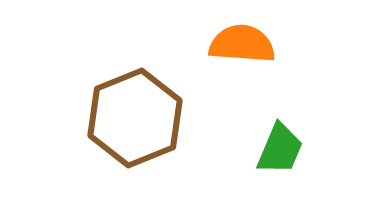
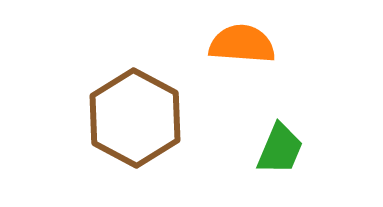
brown hexagon: rotated 10 degrees counterclockwise
